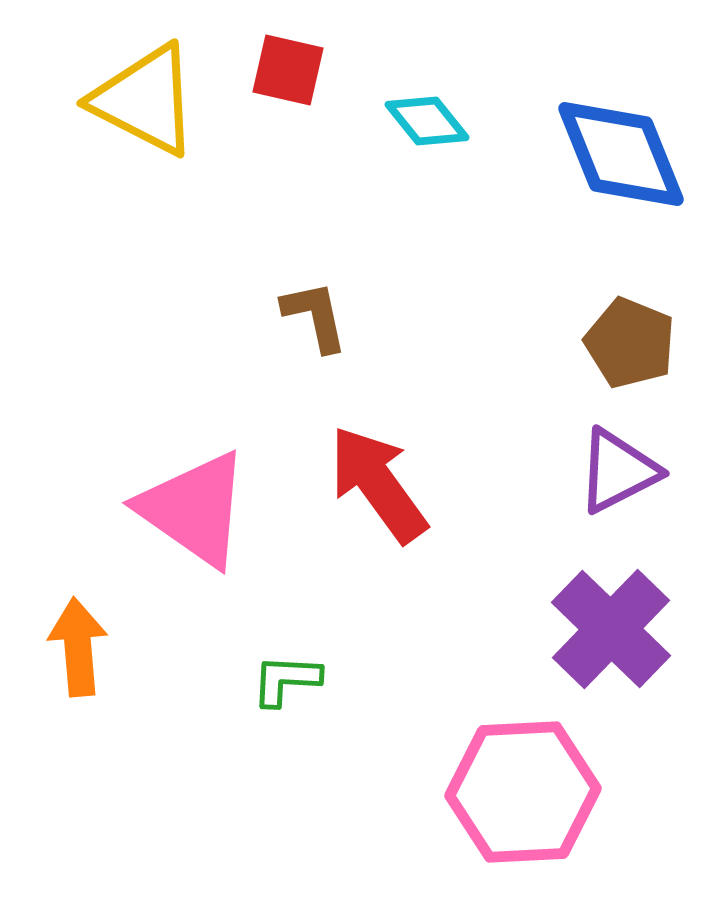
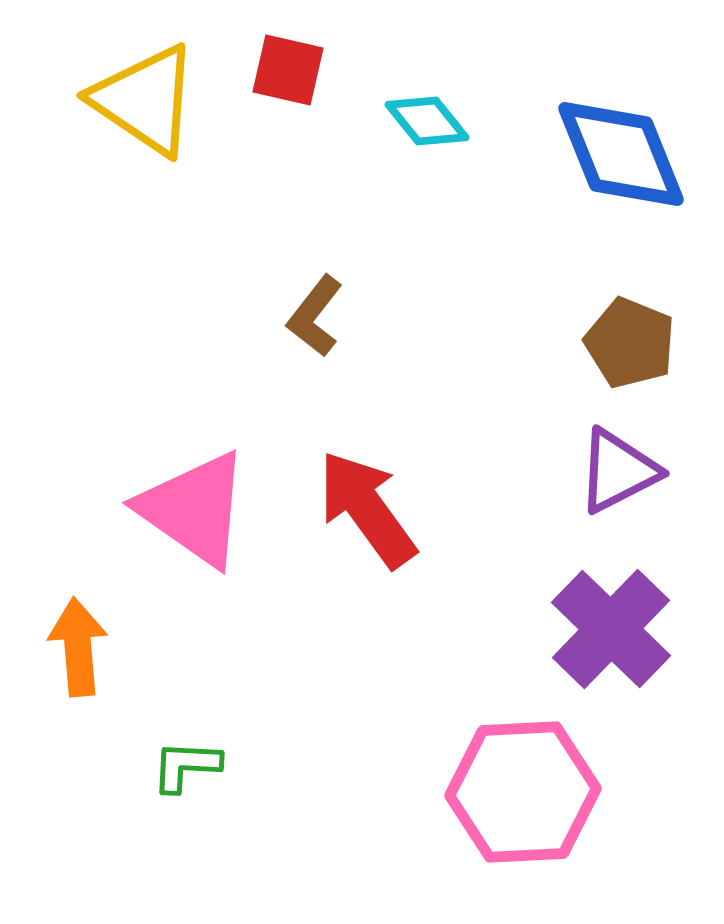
yellow triangle: rotated 7 degrees clockwise
brown L-shape: rotated 130 degrees counterclockwise
red arrow: moved 11 px left, 25 px down
green L-shape: moved 100 px left, 86 px down
